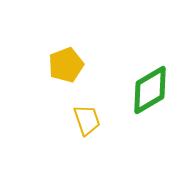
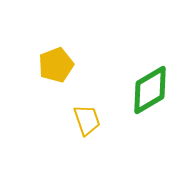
yellow pentagon: moved 10 px left
